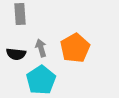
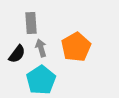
gray rectangle: moved 11 px right, 9 px down
orange pentagon: moved 1 px right, 1 px up
black semicircle: moved 1 px right; rotated 60 degrees counterclockwise
